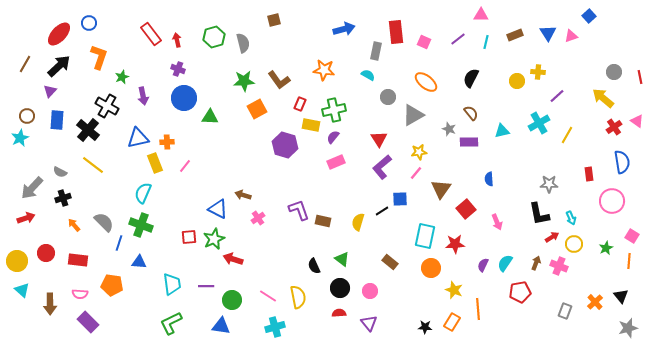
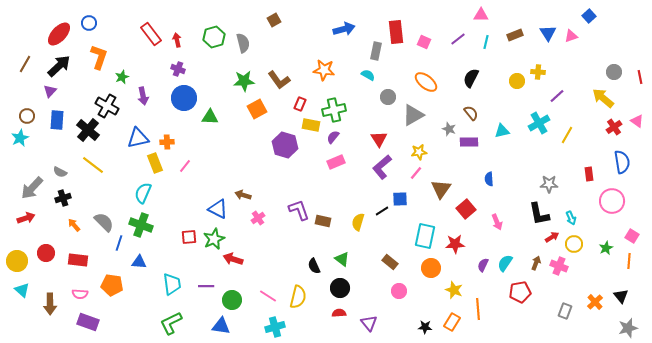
brown square at (274, 20): rotated 16 degrees counterclockwise
pink circle at (370, 291): moved 29 px right
yellow semicircle at (298, 297): rotated 25 degrees clockwise
purple rectangle at (88, 322): rotated 25 degrees counterclockwise
